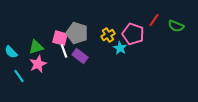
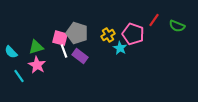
green semicircle: moved 1 px right
pink star: moved 1 px left, 1 px down; rotated 18 degrees counterclockwise
